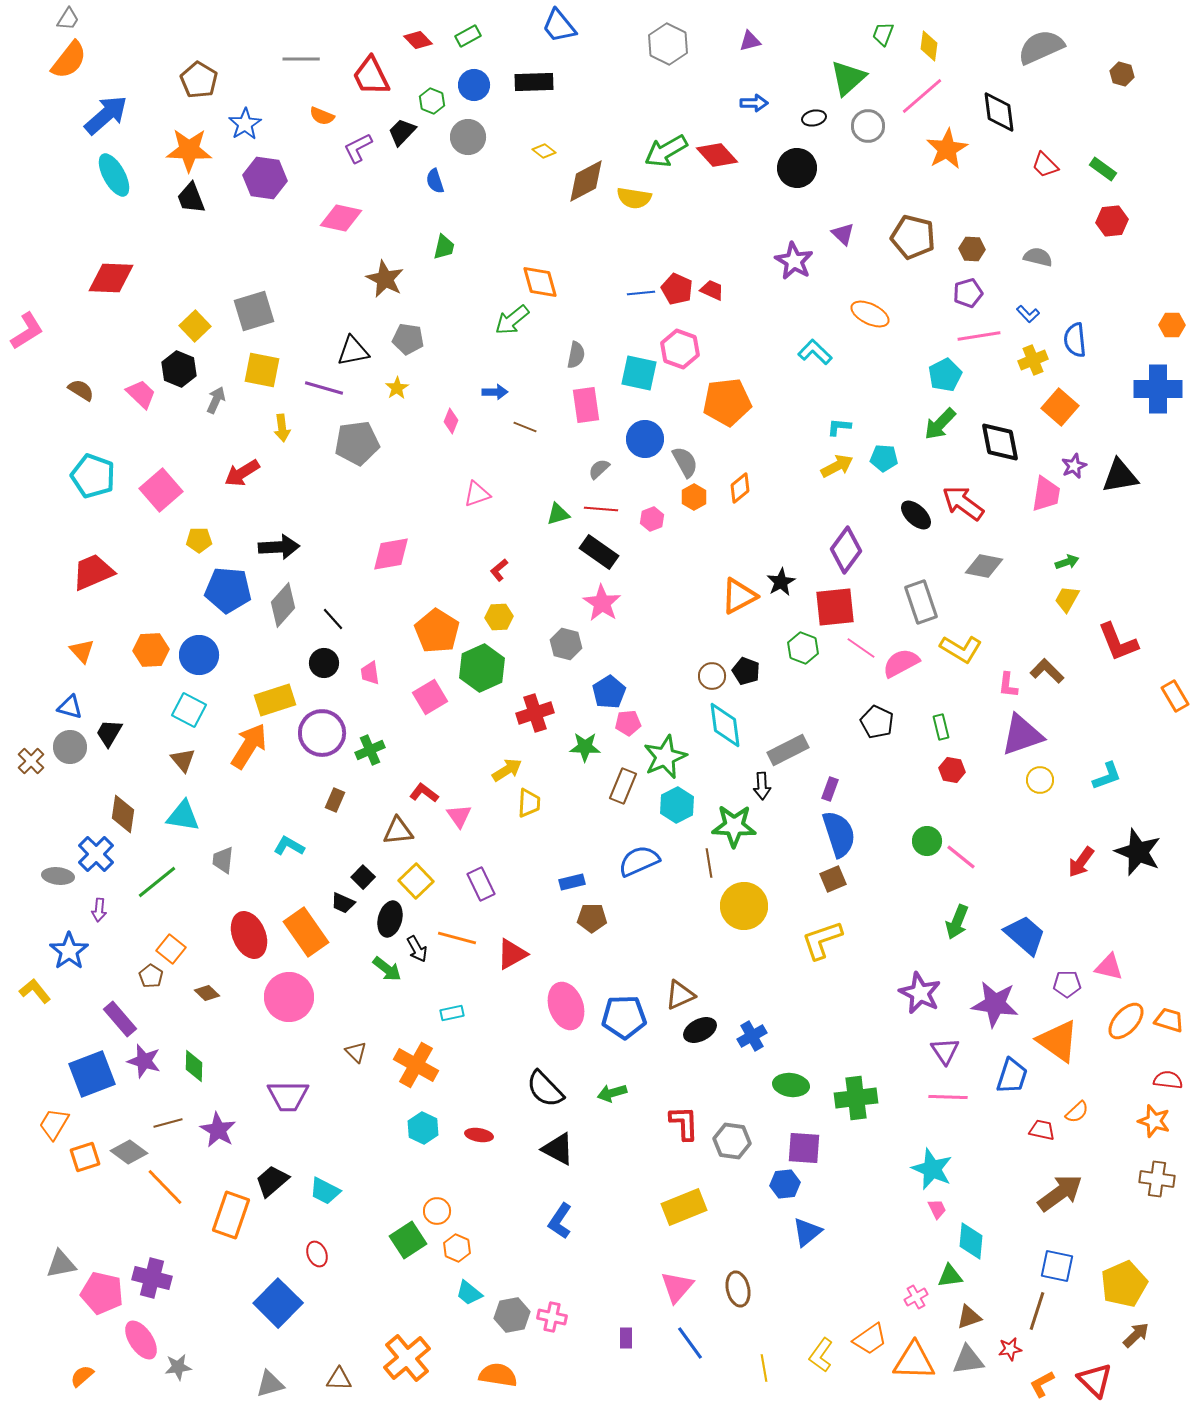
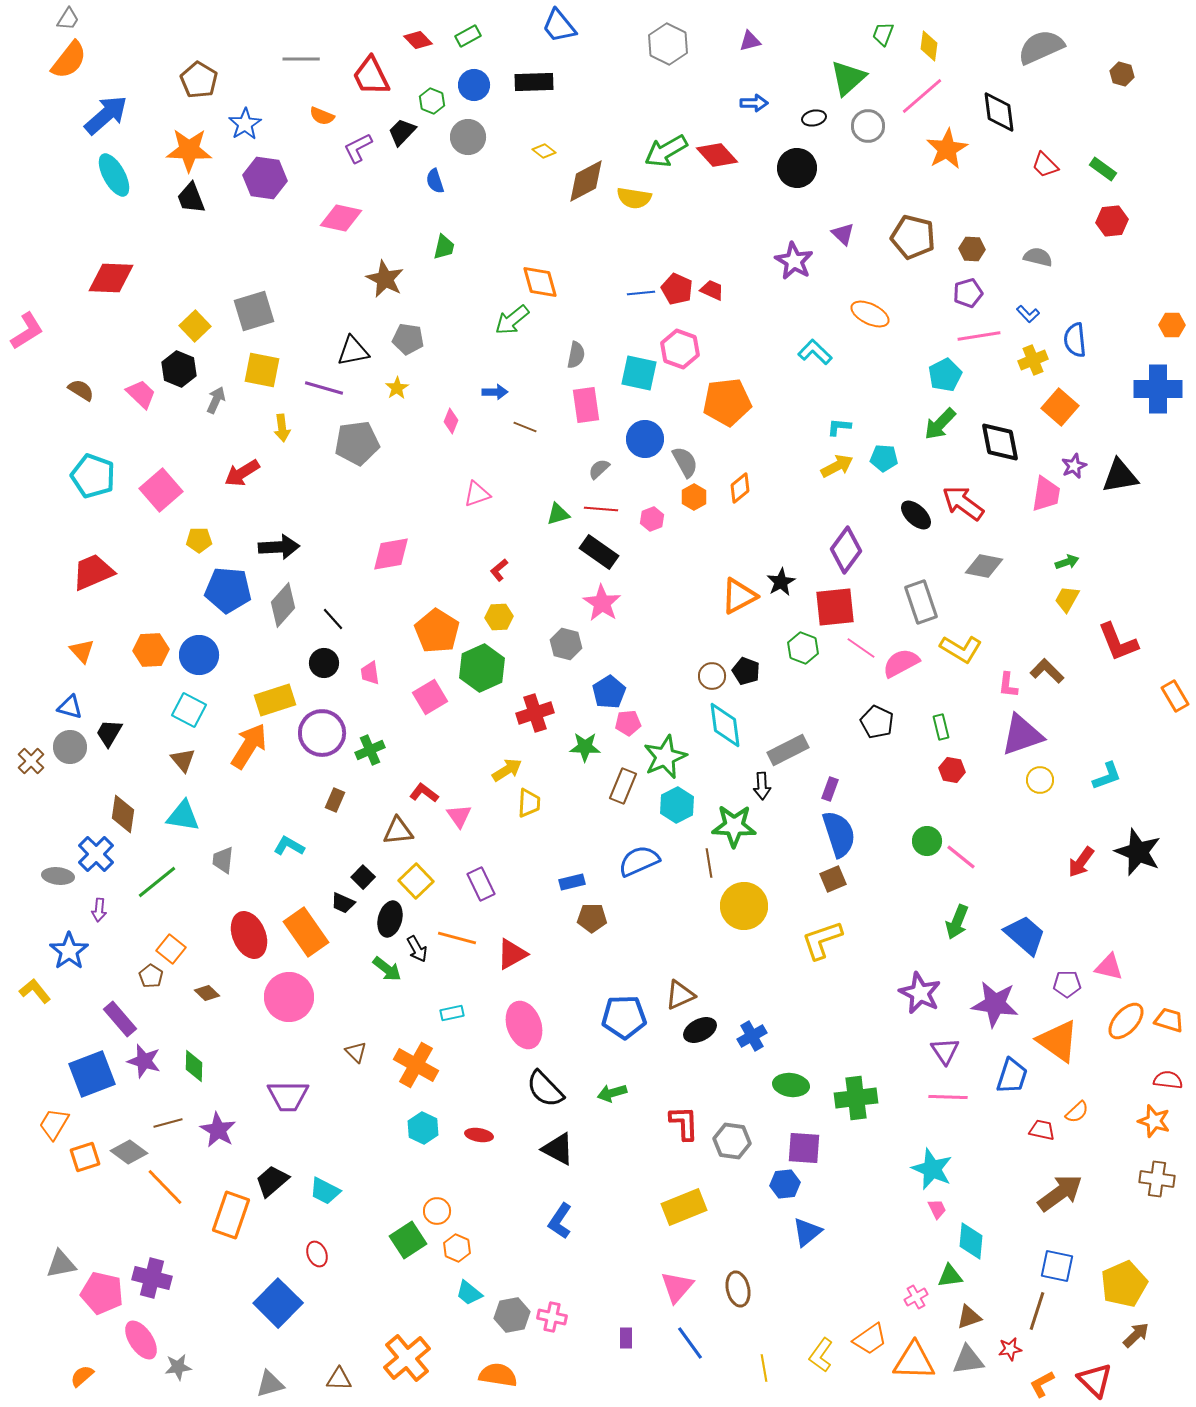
pink ellipse at (566, 1006): moved 42 px left, 19 px down
